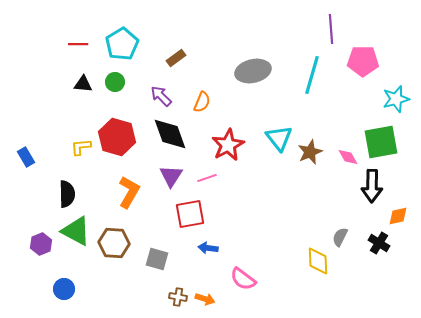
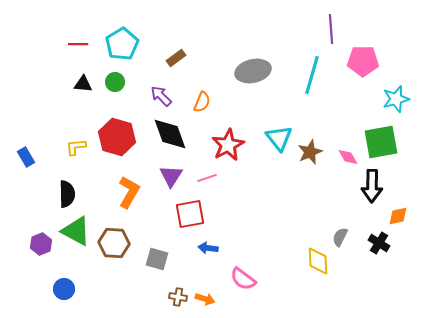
yellow L-shape: moved 5 px left
